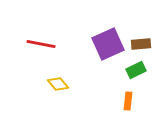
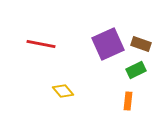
brown rectangle: rotated 24 degrees clockwise
yellow diamond: moved 5 px right, 7 px down
